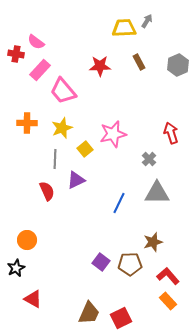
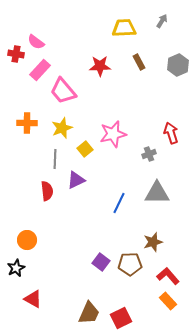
gray arrow: moved 15 px right
gray cross: moved 5 px up; rotated 24 degrees clockwise
red semicircle: rotated 18 degrees clockwise
